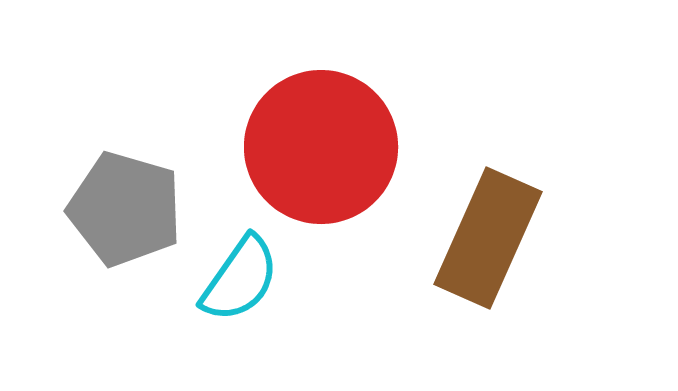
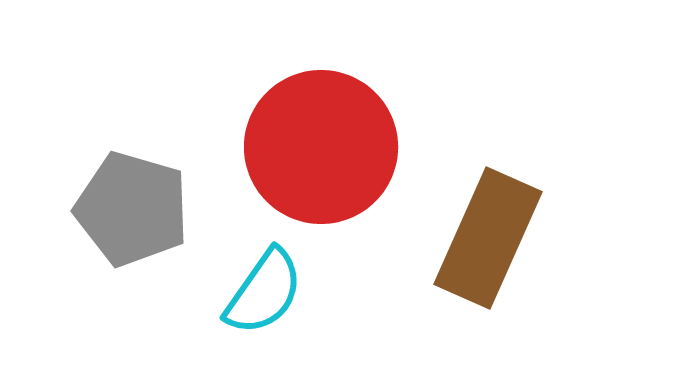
gray pentagon: moved 7 px right
cyan semicircle: moved 24 px right, 13 px down
